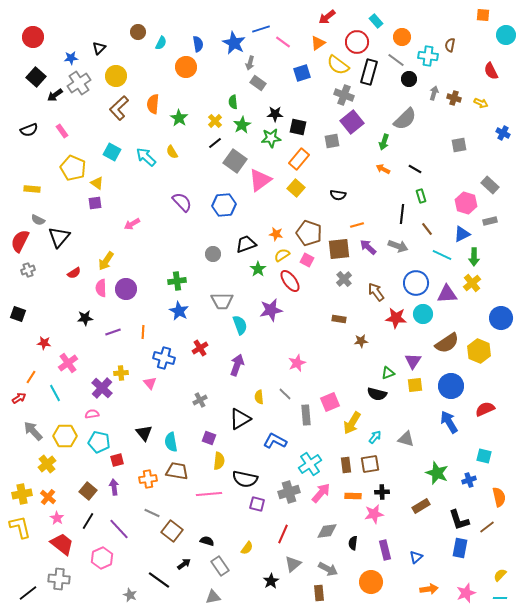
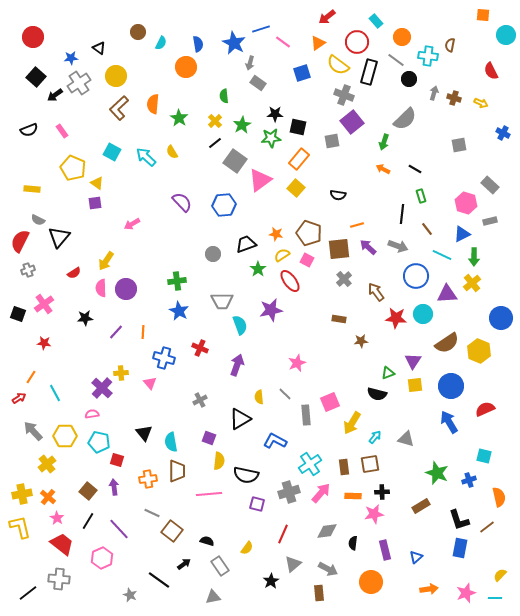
black triangle at (99, 48): rotated 40 degrees counterclockwise
green semicircle at (233, 102): moved 9 px left, 6 px up
blue circle at (416, 283): moved 7 px up
purple line at (113, 332): moved 3 px right; rotated 28 degrees counterclockwise
red cross at (200, 348): rotated 35 degrees counterclockwise
pink cross at (68, 363): moved 24 px left, 59 px up
red square at (117, 460): rotated 32 degrees clockwise
brown rectangle at (346, 465): moved 2 px left, 2 px down
brown trapezoid at (177, 471): rotated 80 degrees clockwise
black semicircle at (245, 479): moved 1 px right, 4 px up
cyan line at (500, 598): moved 5 px left
